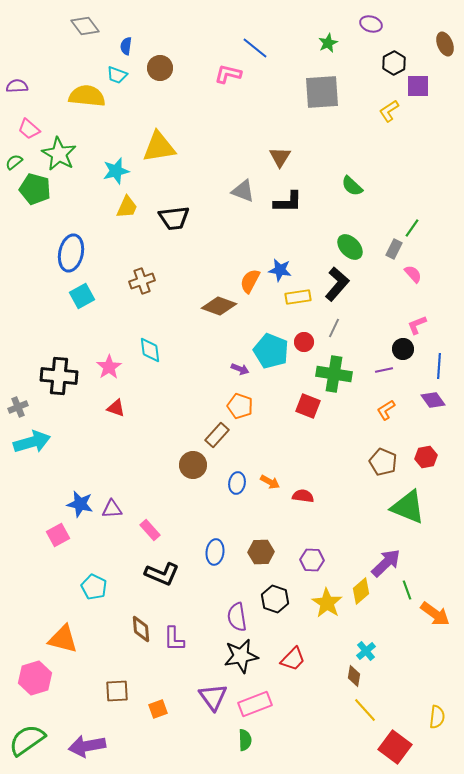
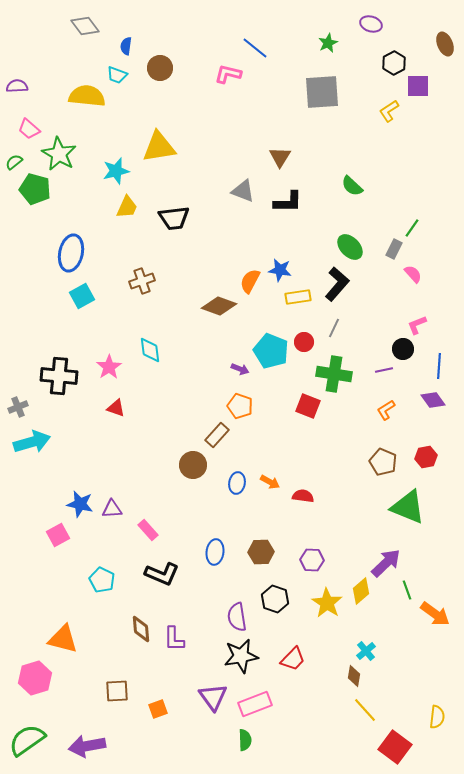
pink rectangle at (150, 530): moved 2 px left
cyan pentagon at (94, 587): moved 8 px right, 7 px up
